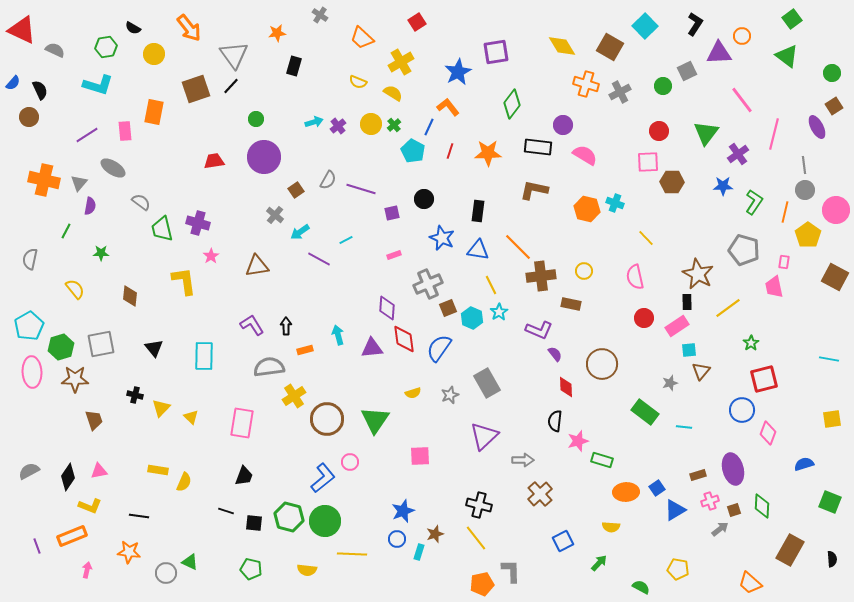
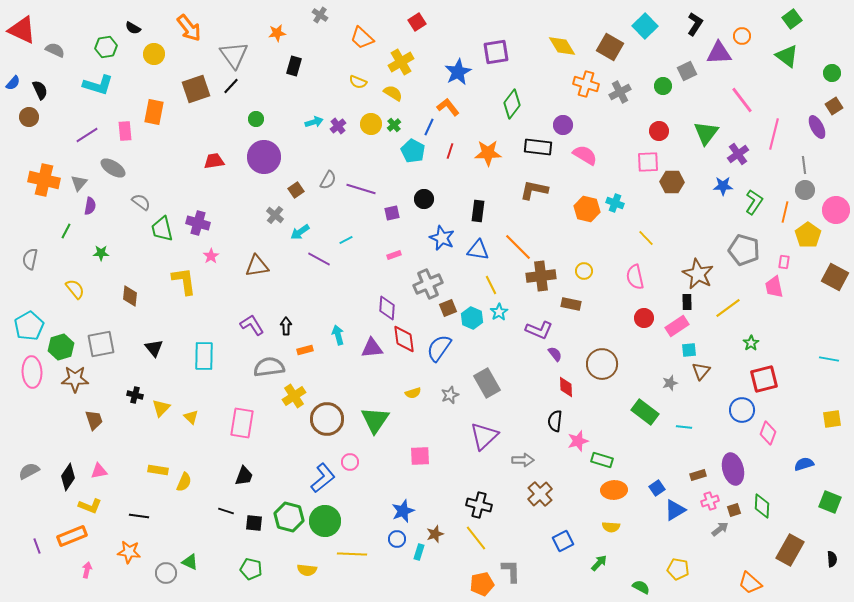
orange ellipse at (626, 492): moved 12 px left, 2 px up
